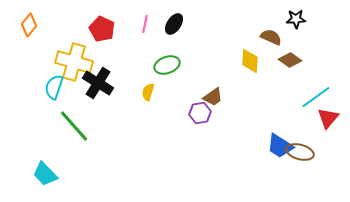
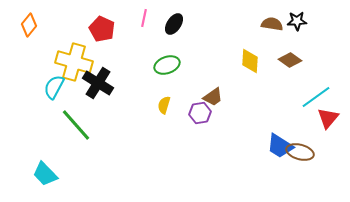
black star: moved 1 px right, 2 px down
pink line: moved 1 px left, 6 px up
brown semicircle: moved 1 px right, 13 px up; rotated 15 degrees counterclockwise
cyan semicircle: rotated 10 degrees clockwise
yellow semicircle: moved 16 px right, 13 px down
green line: moved 2 px right, 1 px up
